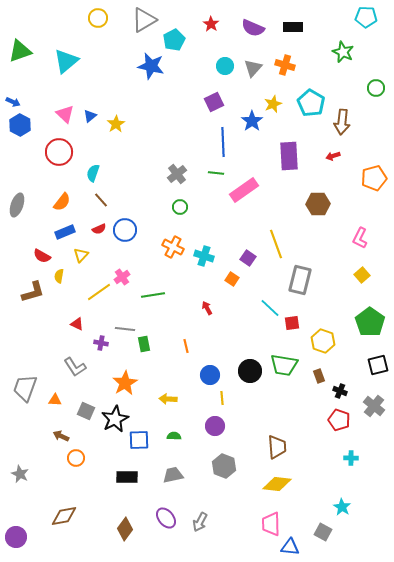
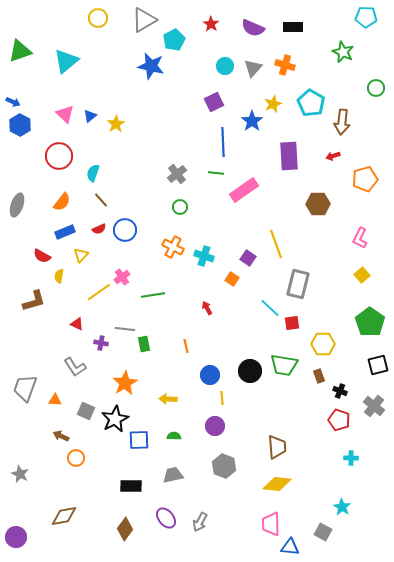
red circle at (59, 152): moved 4 px down
orange pentagon at (374, 178): moved 9 px left, 1 px down
gray rectangle at (300, 280): moved 2 px left, 4 px down
brown L-shape at (33, 292): moved 1 px right, 9 px down
yellow hexagon at (323, 341): moved 3 px down; rotated 20 degrees counterclockwise
black rectangle at (127, 477): moved 4 px right, 9 px down
